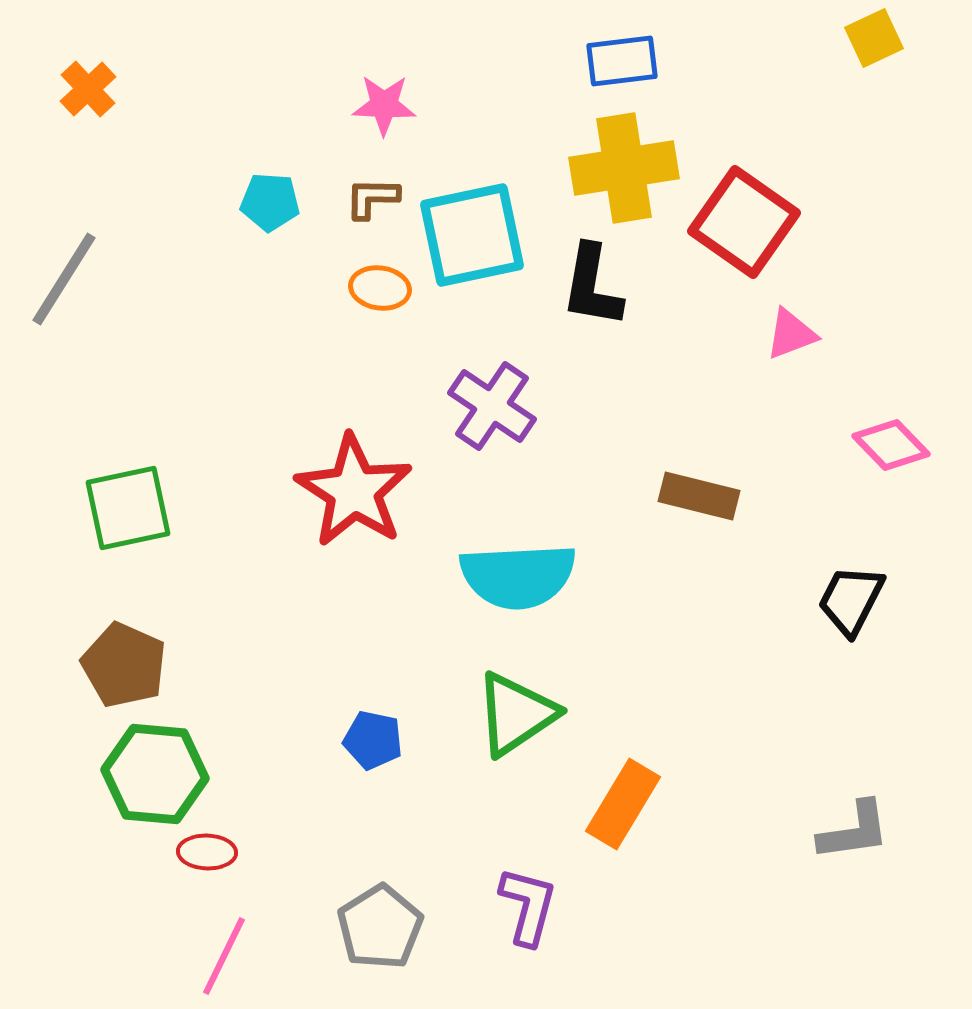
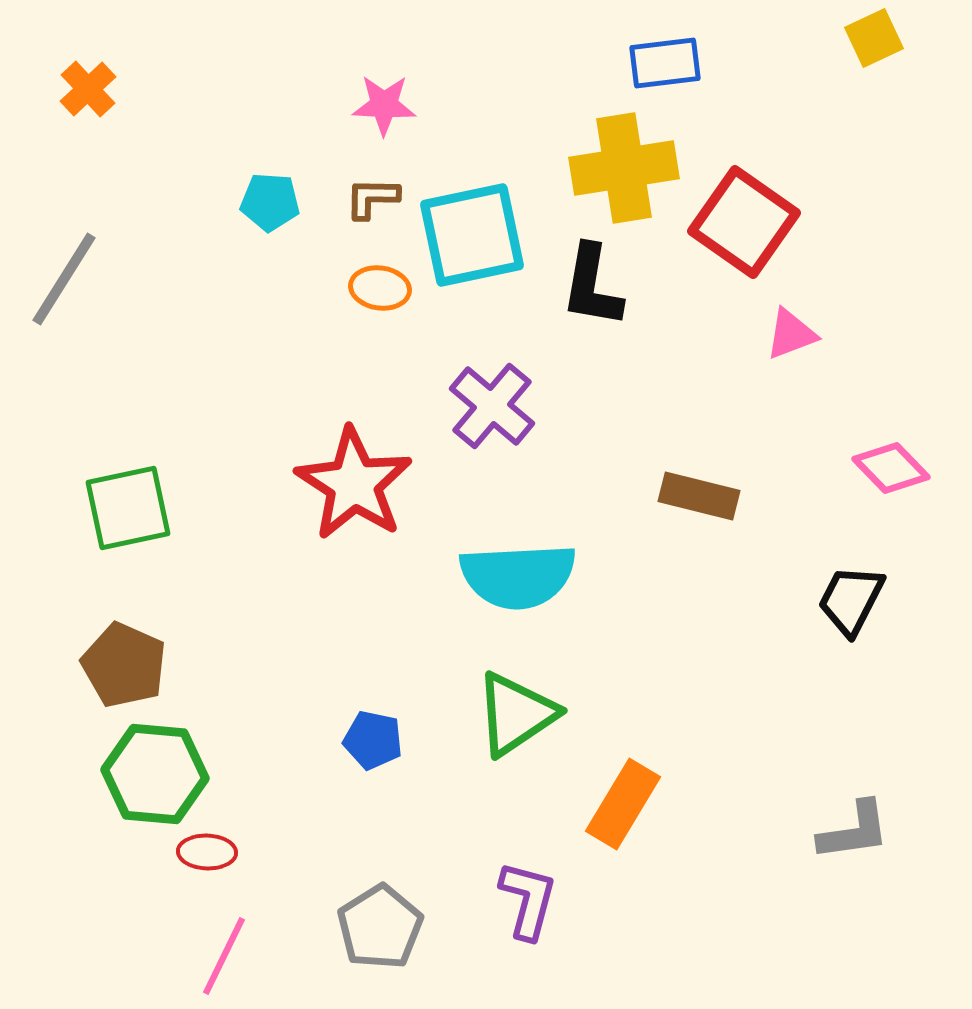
blue rectangle: moved 43 px right, 2 px down
purple cross: rotated 6 degrees clockwise
pink diamond: moved 23 px down
red star: moved 7 px up
purple L-shape: moved 6 px up
